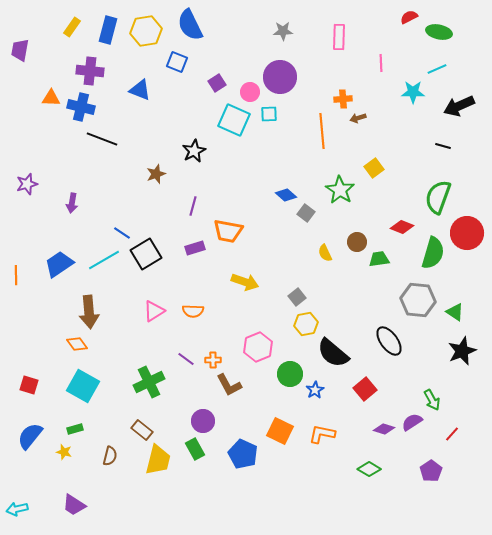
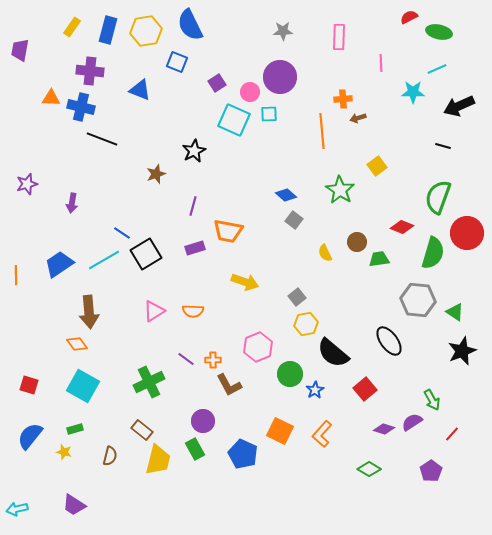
yellow square at (374, 168): moved 3 px right, 2 px up
gray square at (306, 213): moved 12 px left, 7 px down
orange L-shape at (322, 434): rotated 60 degrees counterclockwise
